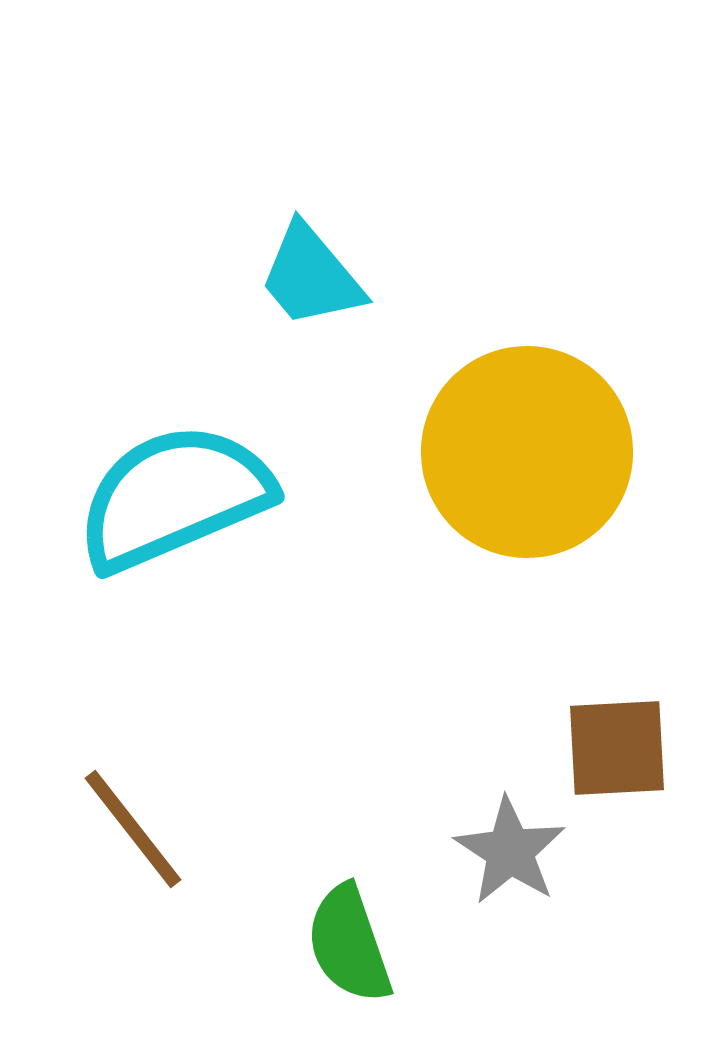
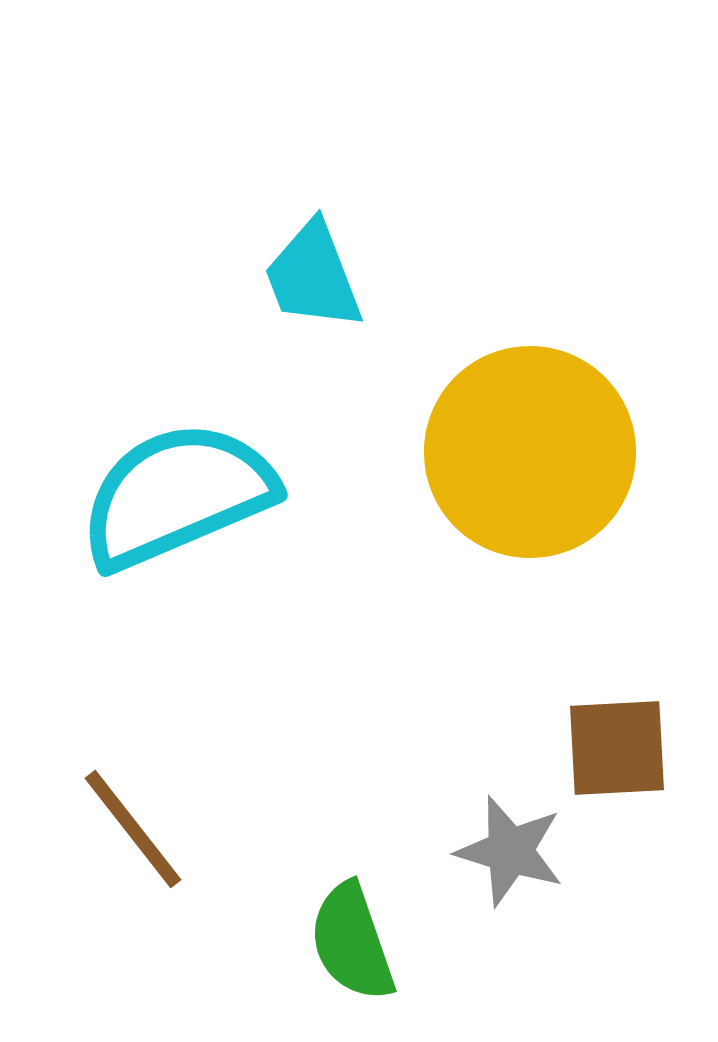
cyan trapezoid: moved 2 px right; rotated 19 degrees clockwise
yellow circle: moved 3 px right
cyan semicircle: moved 3 px right, 2 px up
gray star: rotated 16 degrees counterclockwise
green semicircle: moved 3 px right, 2 px up
